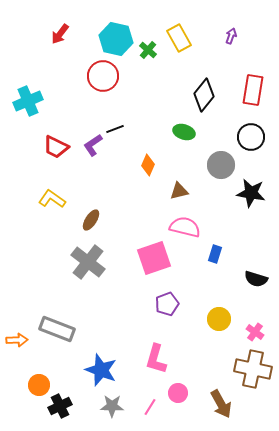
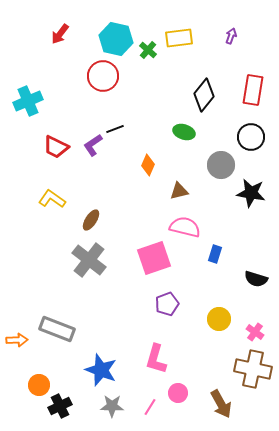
yellow rectangle: rotated 68 degrees counterclockwise
gray cross: moved 1 px right, 2 px up
